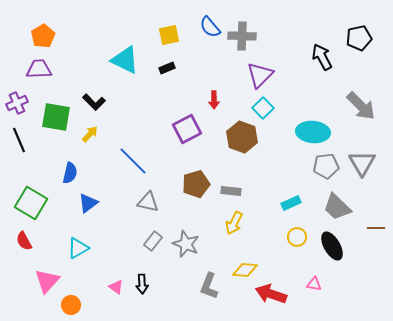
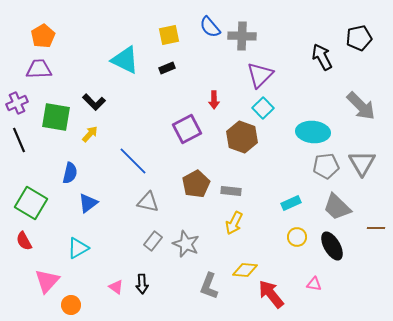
brown pentagon at (196, 184): rotated 12 degrees counterclockwise
red arrow at (271, 294): rotated 32 degrees clockwise
